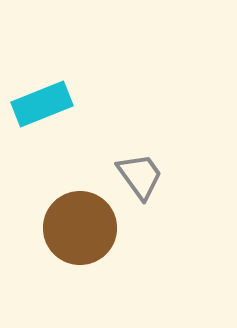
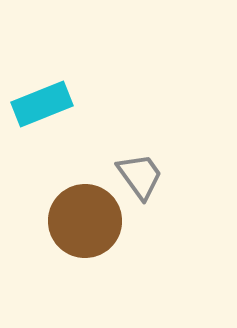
brown circle: moved 5 px right, 7 px up
